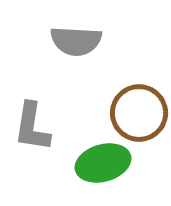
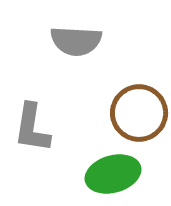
gray L-shape: moved 1 px down
green ellipse: moved 10 px right, 11 px down
